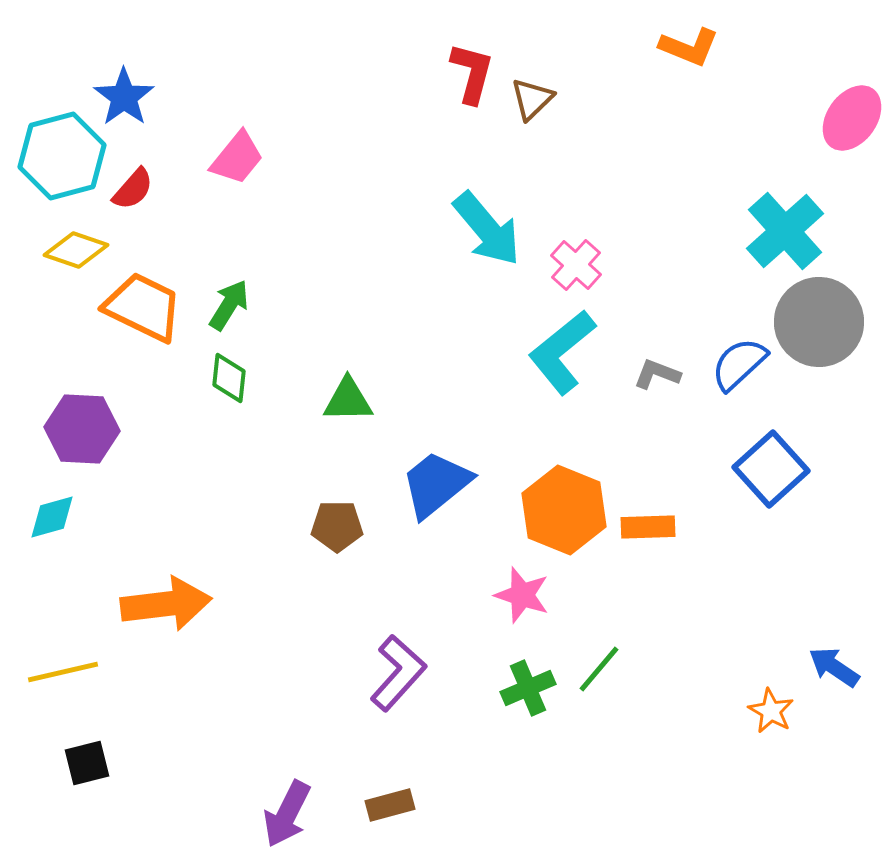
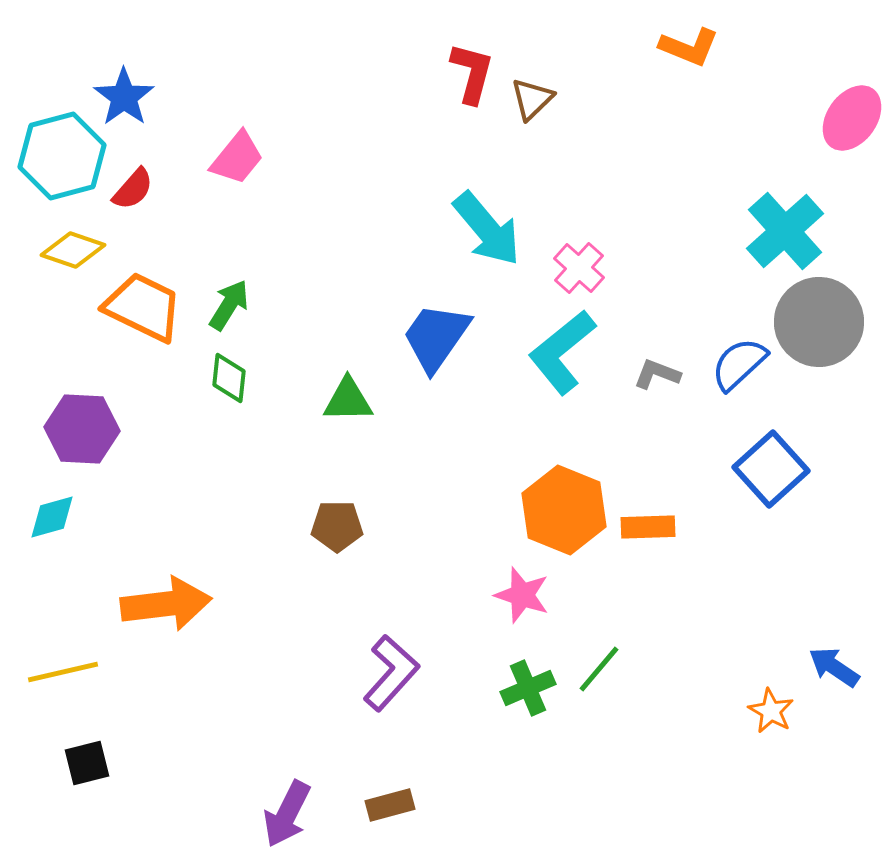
yellow diamond: moved 3 px left
pink cross: moved 3 px right, 3 px down
blue trapezoid: moved 147 px up; rotated 16 degrees counterclockwise
purple L-shape: moved 7 px left
